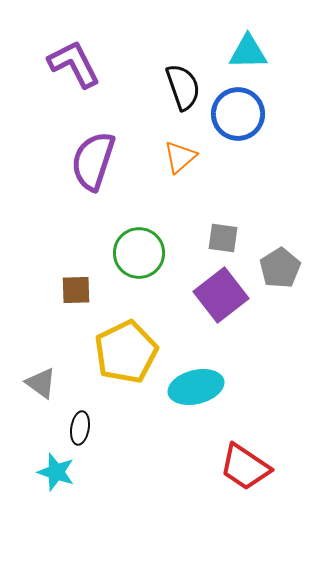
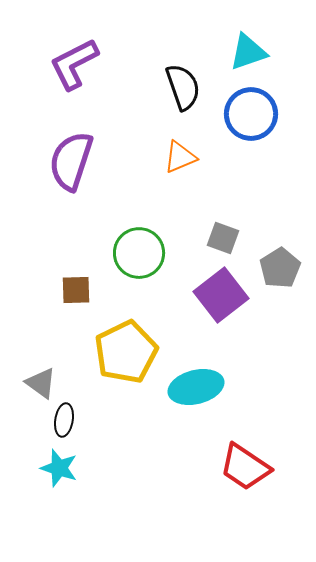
cyan triangle: rotated 18 degrees counterclockwise
purple L-shape: rotated 90 degrees counterclockwise
blue circle: moved 13 px right
orange triangle: rotated 18 degrees clockwise
purple semicircle: moved 22 px left
gray square: rotated 12 degrees clockwise
black ellipse: moved 16 px left, 8 px up
cyan star: moved 3 px right, 4 px up
